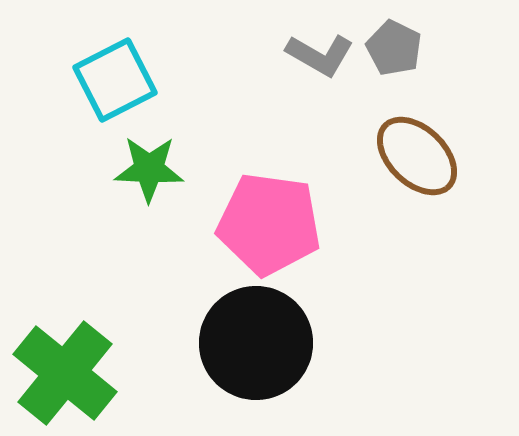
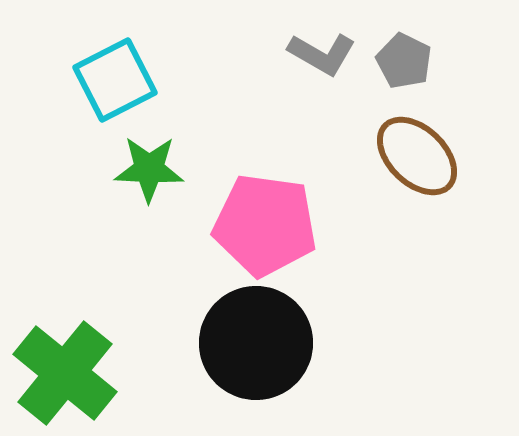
gray pentagon: moved 10 px right, 13 px down
gray L-shape: moved 2 px right, 1 px up
pink pentagon: moved 4 px left, 1 px down
